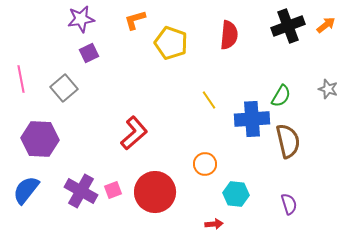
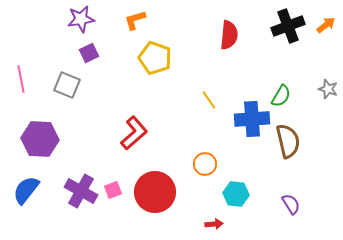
yellow pentagon: moved 16 px left, 15 px down
gray square: moved 3 px right, 3 px up; rotated 28 degrees counterclockwise
purple semicircle: moved 2 px right; rotated 15 degrees counterclockwise
